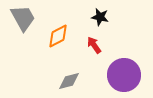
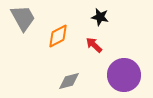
red arrow: rotated 12 degrees counterclockwise
